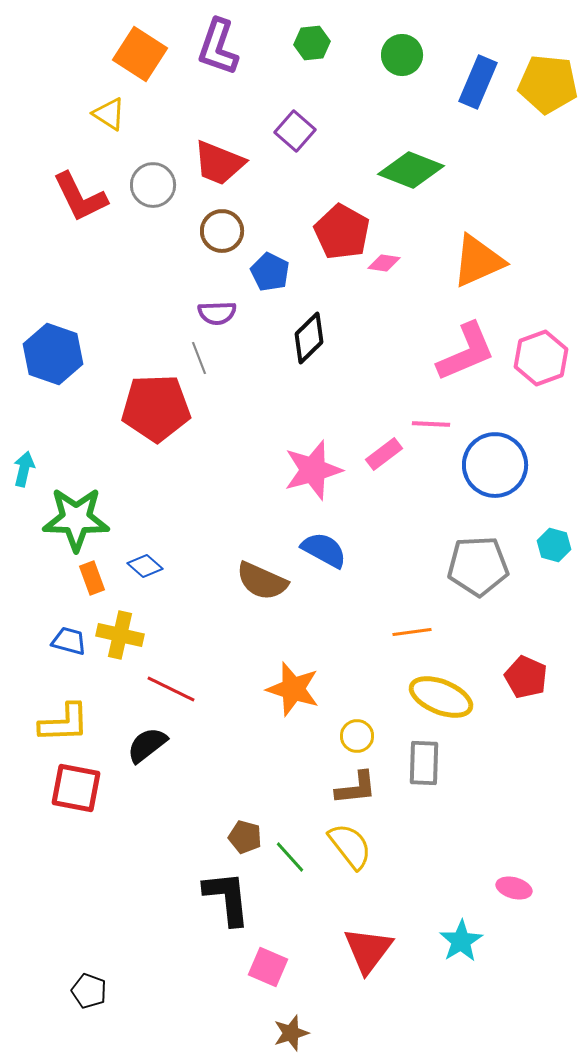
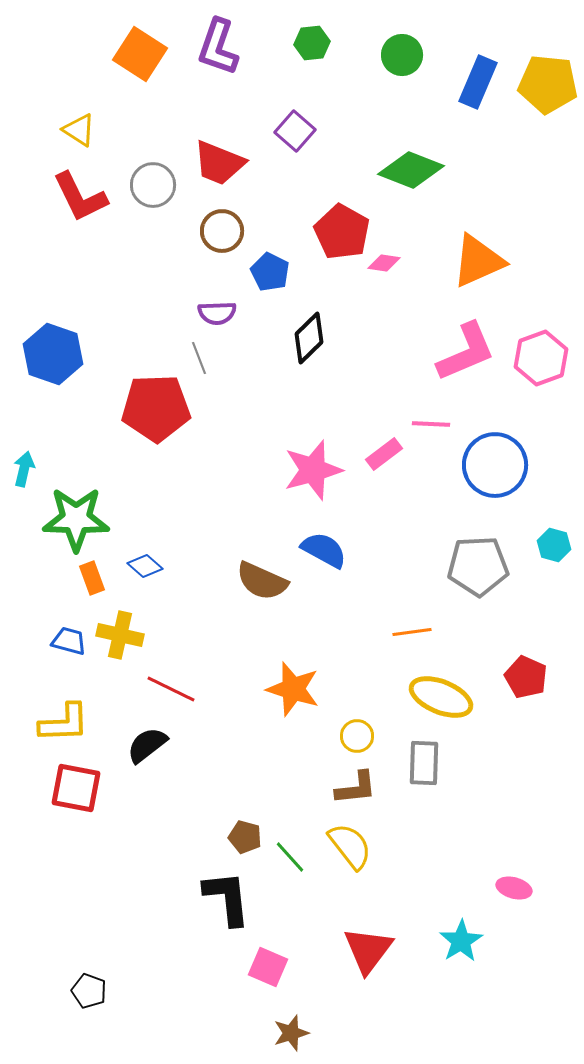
yellow triangle at (109, 114): moved 30 px left, 16 px down
